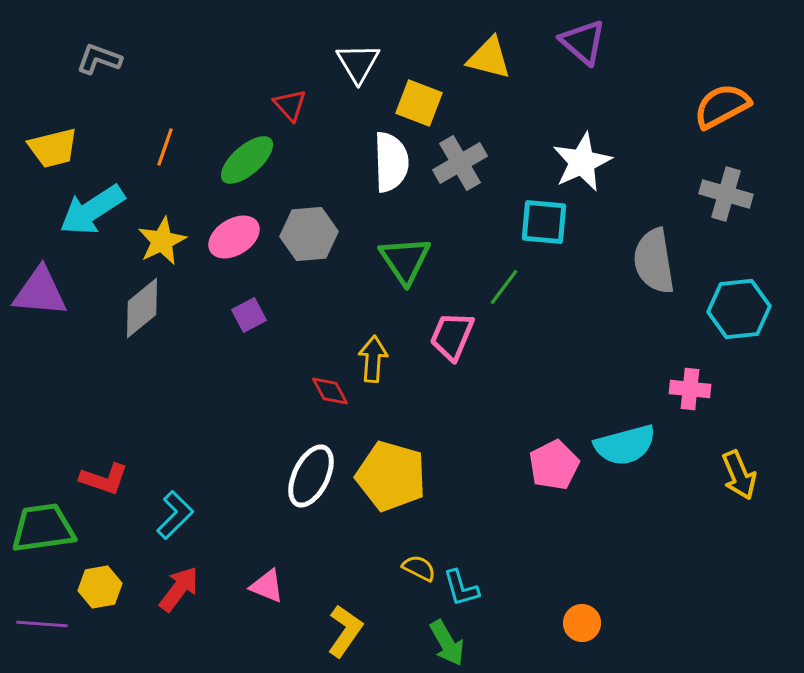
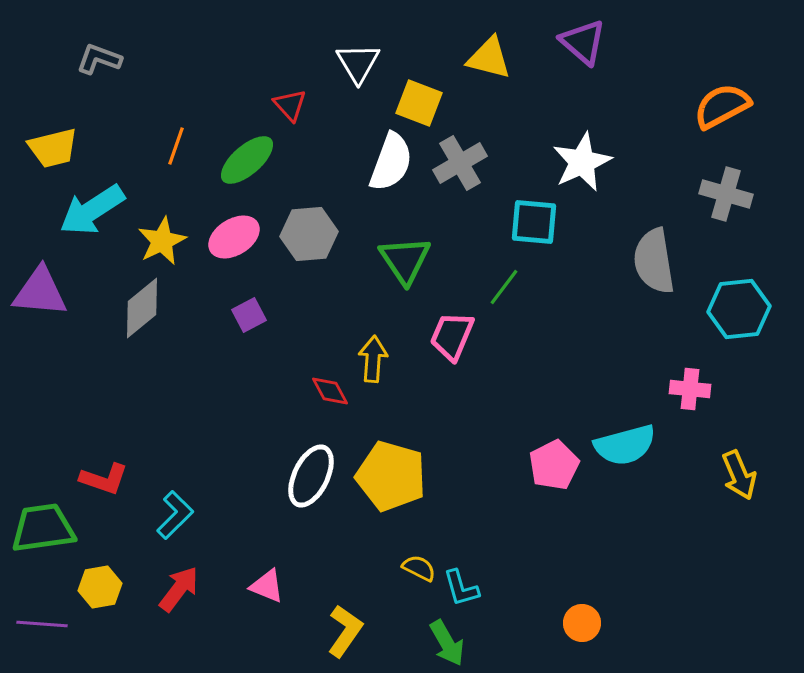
orange line at (165, 147): moved 11 px right, 1 px up
white semicircle at (391, 162): rotated 22 degrees clockwise
cyan square at (544, 222): moved 10 px left
